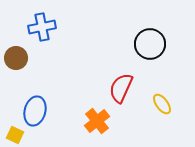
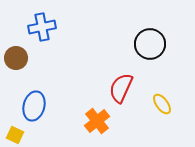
blue ellipse: moved 1 px left, 5 px up
